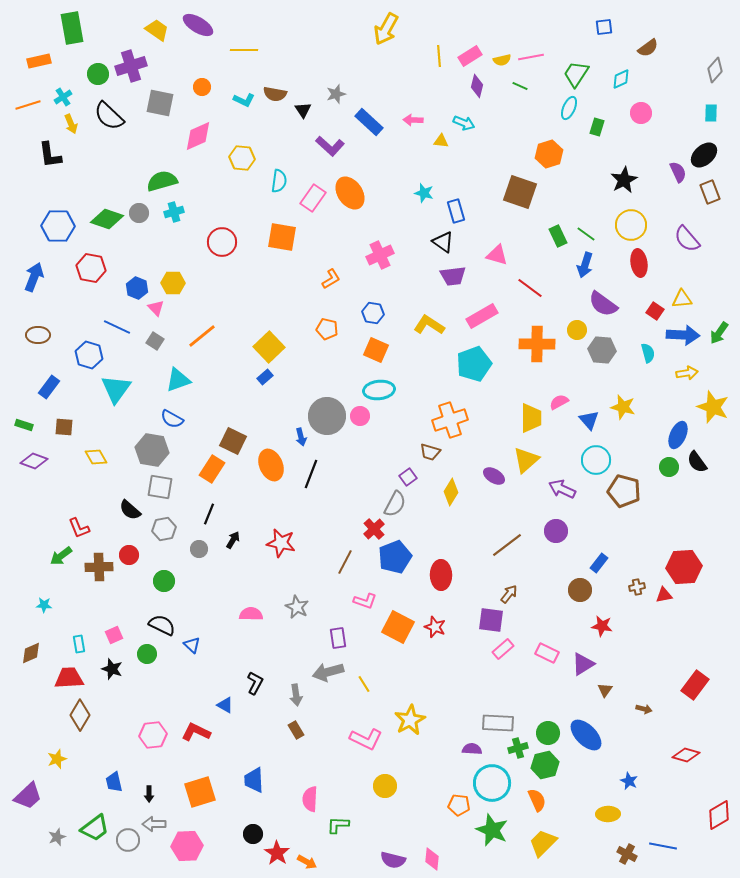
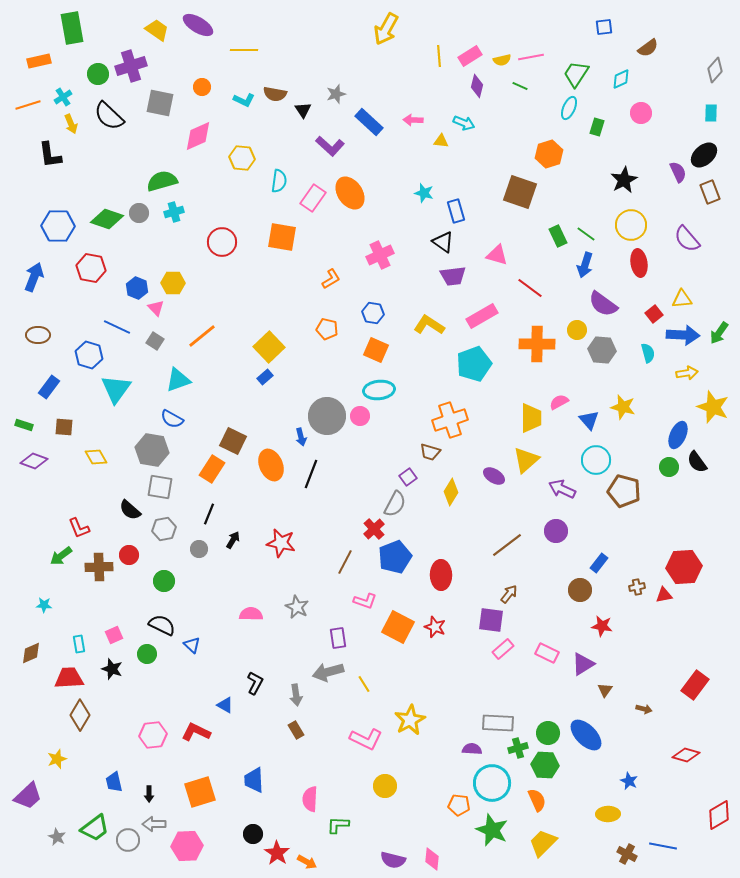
red square at (655, 311): moved 1 px left, 3 px down; rotated 18 degrees clockwise
green hexagon at (545, 765): rotated 16 degrees clockwise
gray star at (57, 837): rotated 24 degrees counterclockwise
